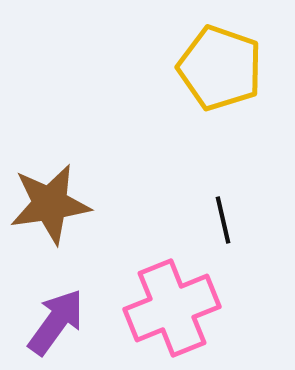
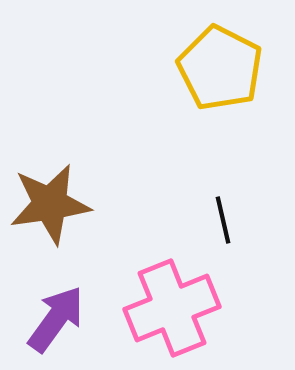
yellow pentagon: rotated 8 degrees clockwise
purple arrow: moved 3 px up
